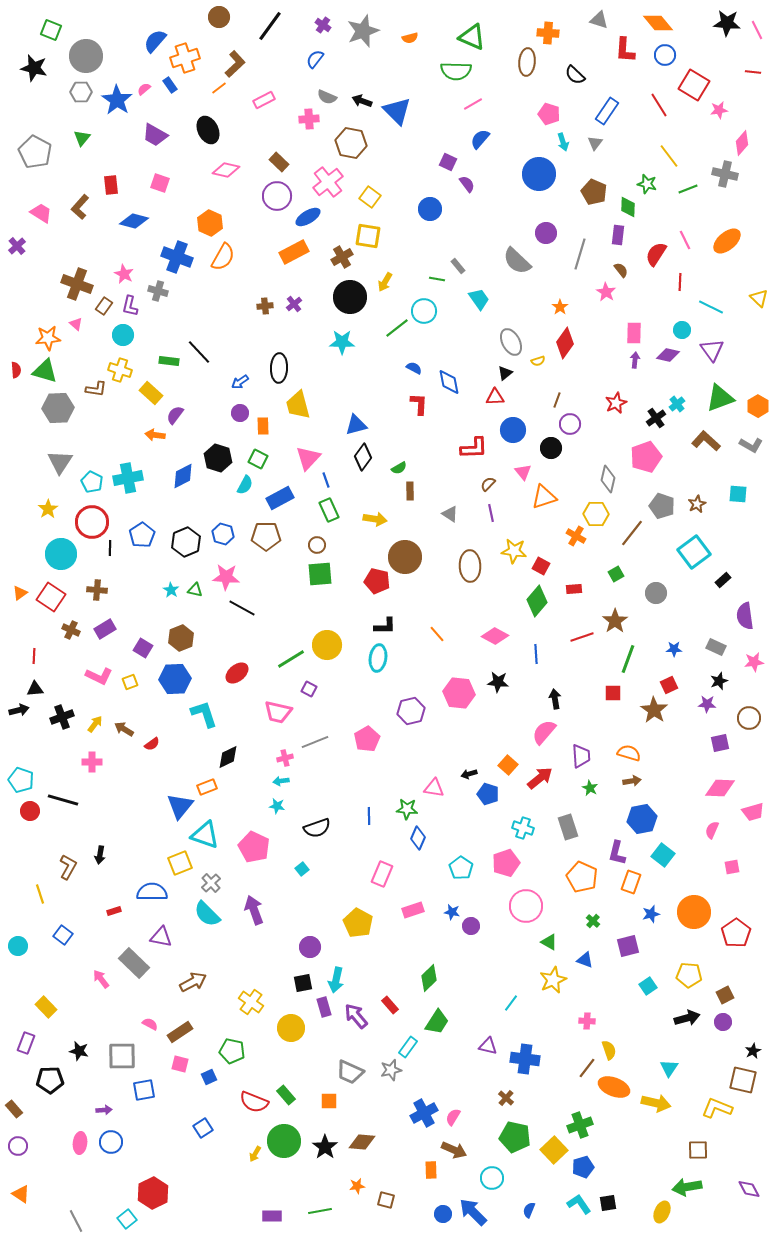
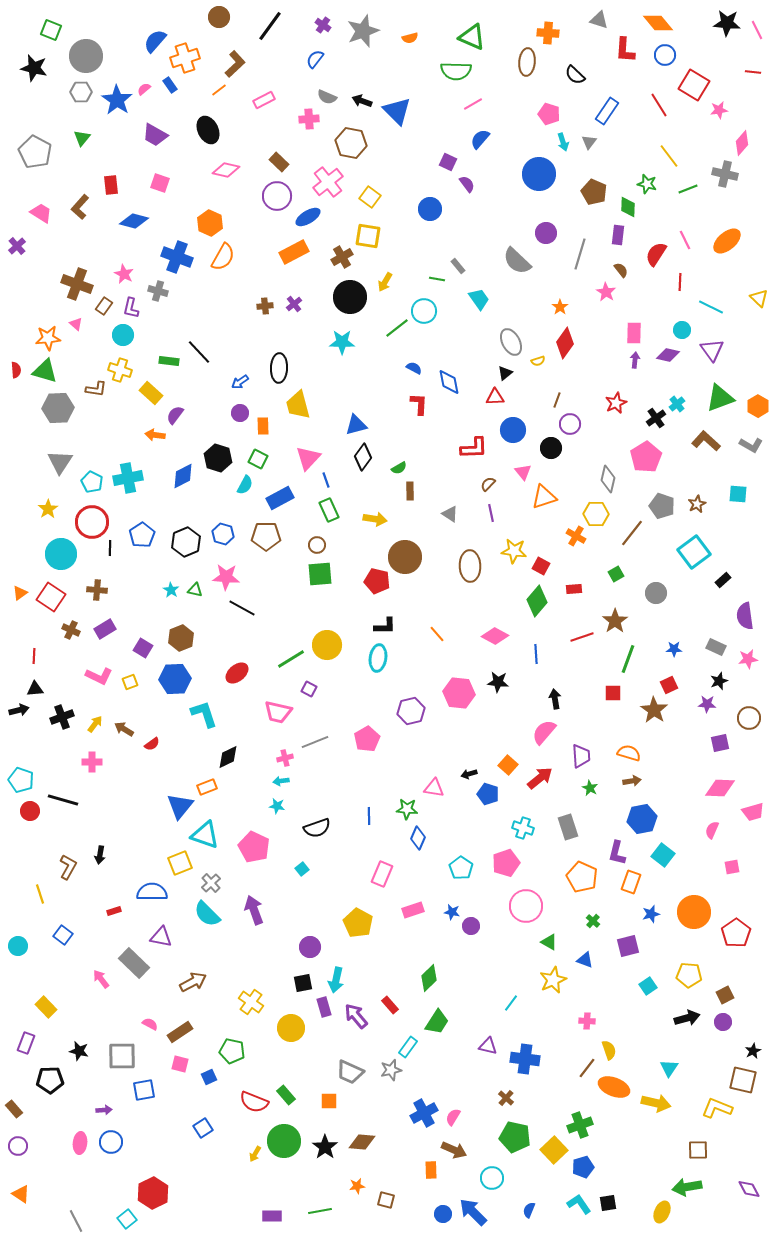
orange line at (219, 88): moved 2 px down
gray triangle at (595, 143): moved 6 px left, 1 px up
purple L-shape at (130, 306): moved 1 px right, 2 px down
pink pentagon at (646, 457): rotated 12 degrees counterclockwise
pink star at (754, 662): moved 6 px left, 3 px up
